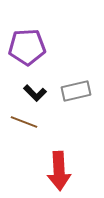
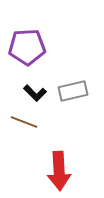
gray rectangle: moved 3 px left
